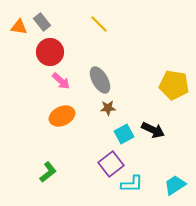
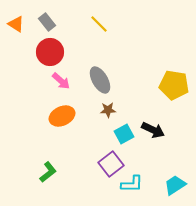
gray rectangle: moved 5 px right
orange triangle: moved 3 px left, 3 px up; rotated 24 degrees clockwise
brown star: moved 2 px down
